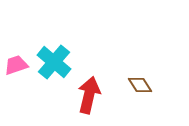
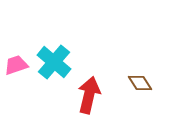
brown diamond: moved 2 px up
